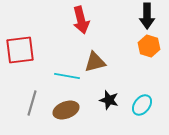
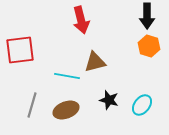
gray line: moved 2 px down
